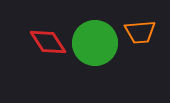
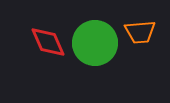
red diamond: rotated 9 degrees clockwise
